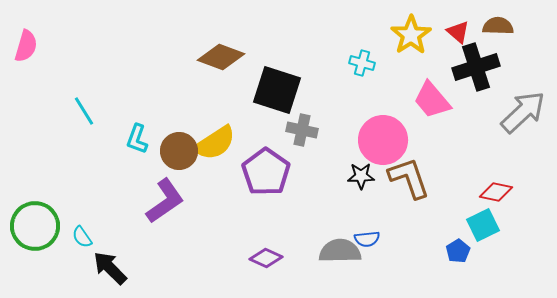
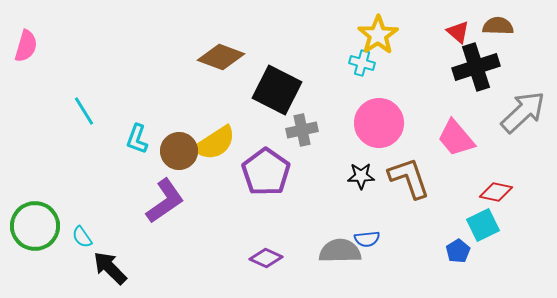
yellow star: moved 33 px left
black square: rotated 9 degrees clockwise
pink trapezoid: moved 24 px right, 38 px down
gray cross: rotated 24 degrees counterclockwise
pink circle: moved 4 px left, 17 px up
